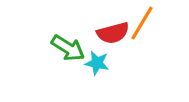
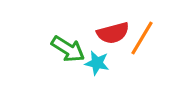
orange line: moved 15 px down
green arrow: moved 1 px down
